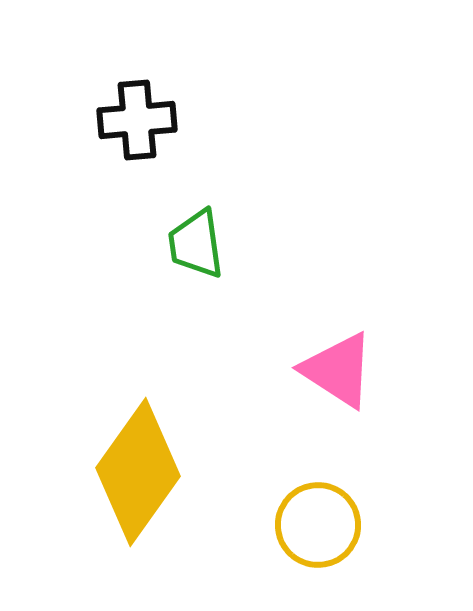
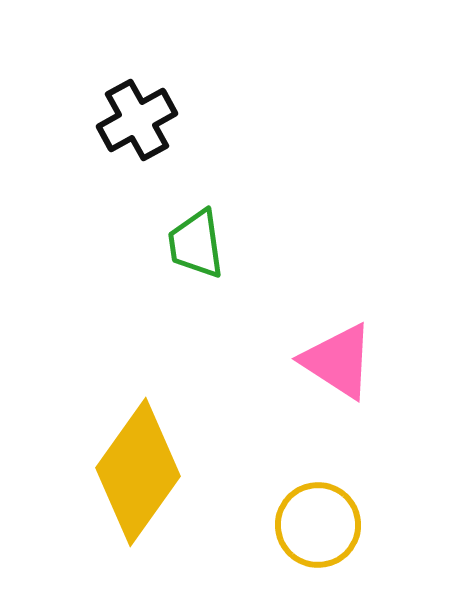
black cross: rotated 24 degrees counterclockwise
pink triangle: moved 9 px up
